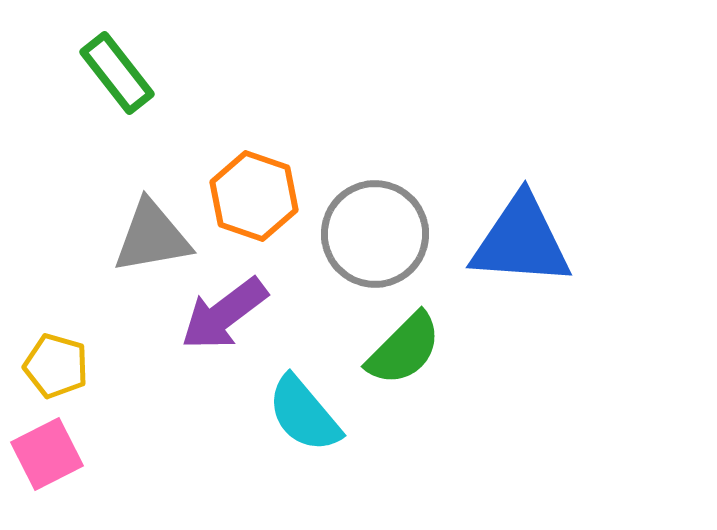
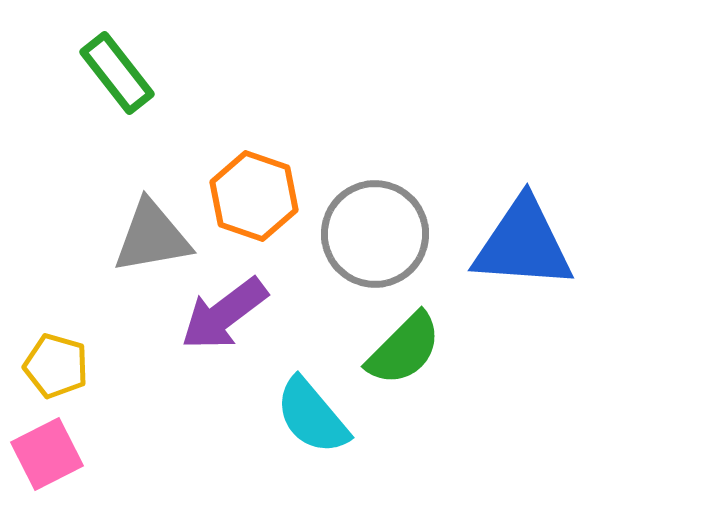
blue triangle: moved 2 px right, 3 px down
cyan semicircle: moved 8 px right, 2 px down
